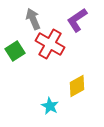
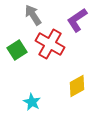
gray arrow: moved 4 px up; rotated 10 degrees counterclockwise
green square: moved 2 px right, 1 px up
cyan star: moved 18 px left, 4 px up
